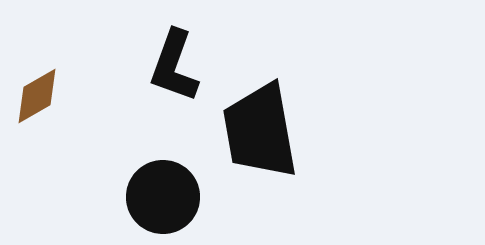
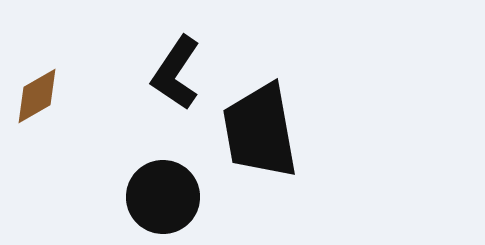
black L-shape: moved 2 px right, 7 px down; rotated 14 degrees clockwise
